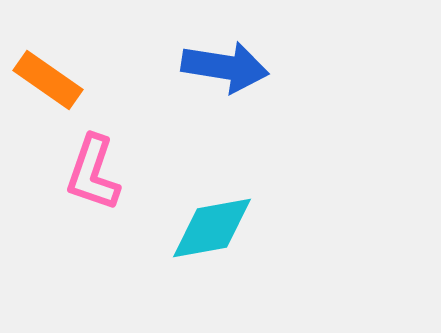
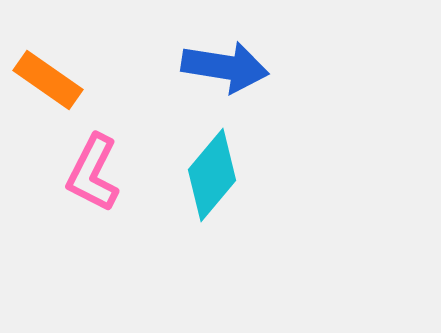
pink L-shape: rotated 8 degrees clockwise
cyan diamond: moved 53 px up; rotated 40 degrees counterclockwise
